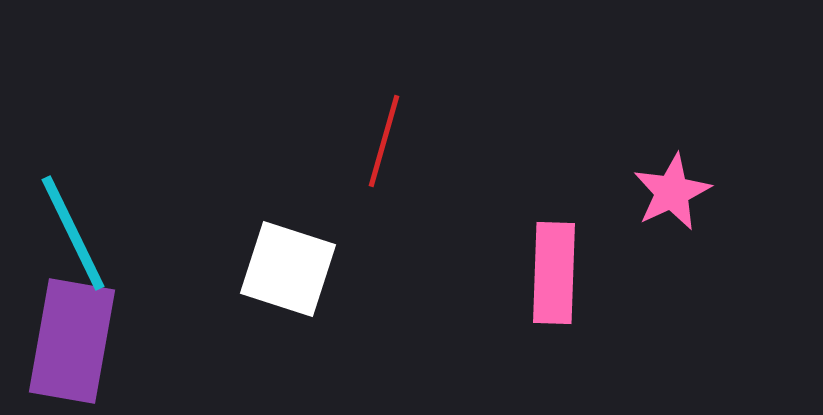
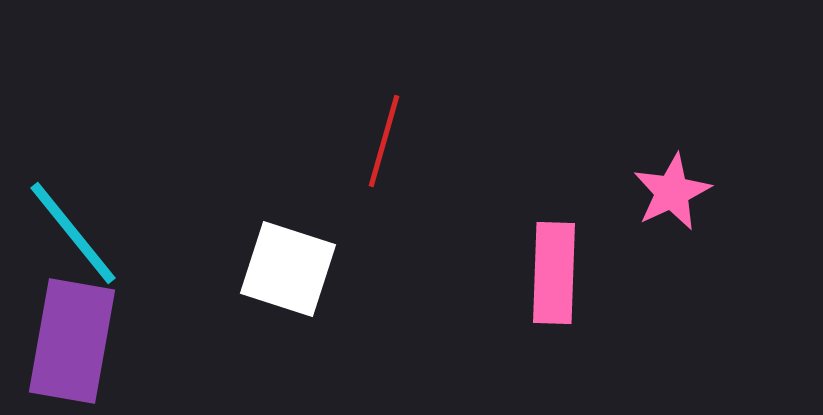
cyan line: rotated 13 degrees counterclockwise
